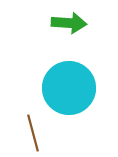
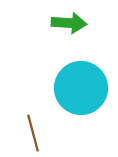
cyan circle: moved 12 px right
